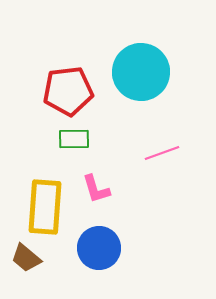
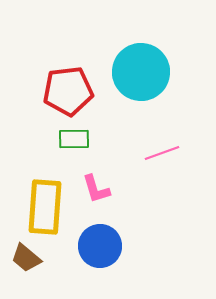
blue circle: moved 1 px right, 2 px up
